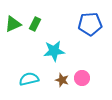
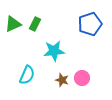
blue pentagon: rotated 15 degrees counterclockwise
cyan semicircle: moved 2 px left, 4 px up; rotated 126 degrees clockwise
